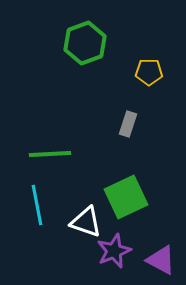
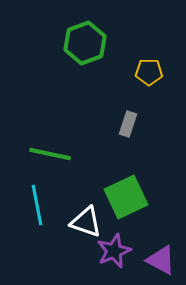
green line: rotated 15 degrees clockwise
